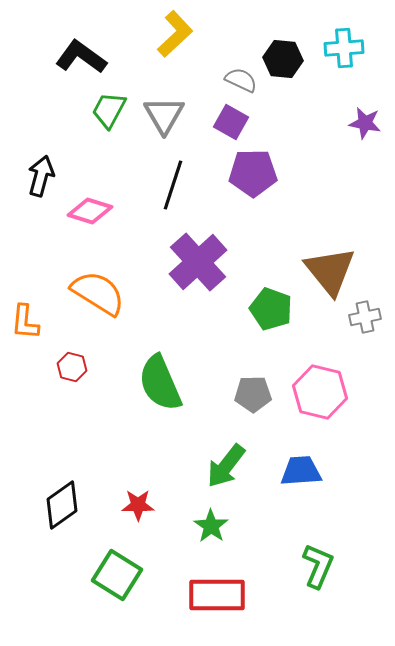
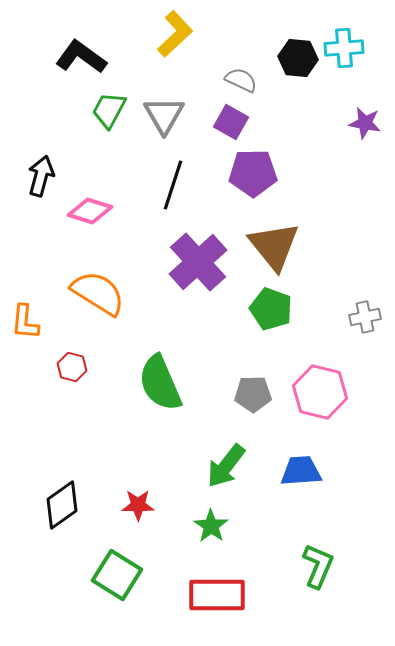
black hexagon: moved 15 px right, 1 px up
brown triangle: moved 56 px left, 25 px up
